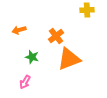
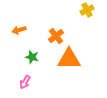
yellow cross: rotated 24 degrees counterclockwise
orange triangle: rotated 20 degrees clockwise
